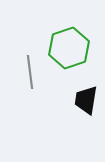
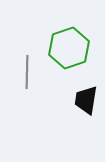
gray line: moved 3 px left; rotated 8 degrees clockwise
